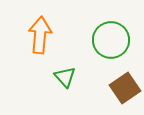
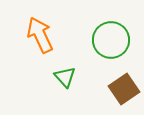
orange arrow: rotated 30 degrees counterclockwise
brown square: moved 1 px left, 1 px down
